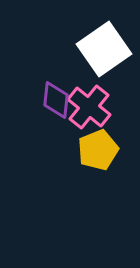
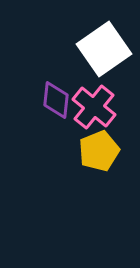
pink cross: moved 5 px right
yellow pentagon: moved 1 px right, 1 px down
